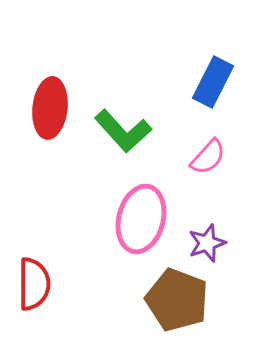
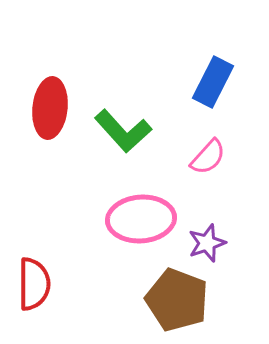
pink ellipse: rotated 72 degrees clockwise
